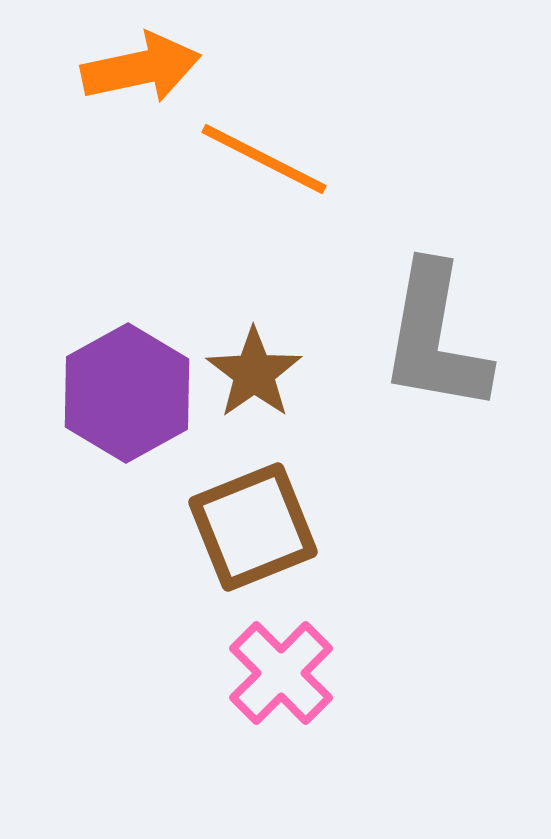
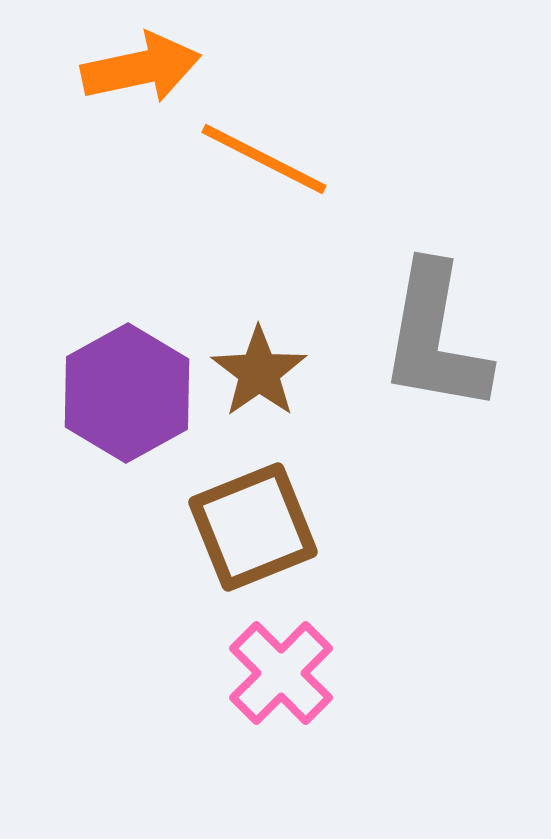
brown star: moved 5 px right, 1 px up
